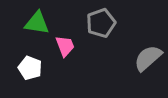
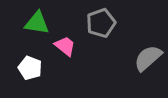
pink trapezoid: rotated 30 degrees counterclockwise
